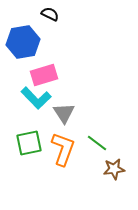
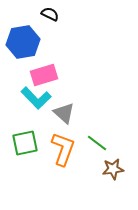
gray triangle: rotated 15 degrees counterclockwise
green square: moved 4 px left
brown star: moved 1 px left
